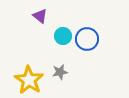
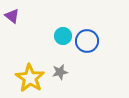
purple triangle: moved 28 px left
blue circle: moved 2 px down
yellow star: moved 1 px right, 2 px up
